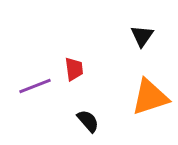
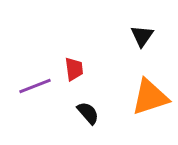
black semicircle: moved 8 px up
